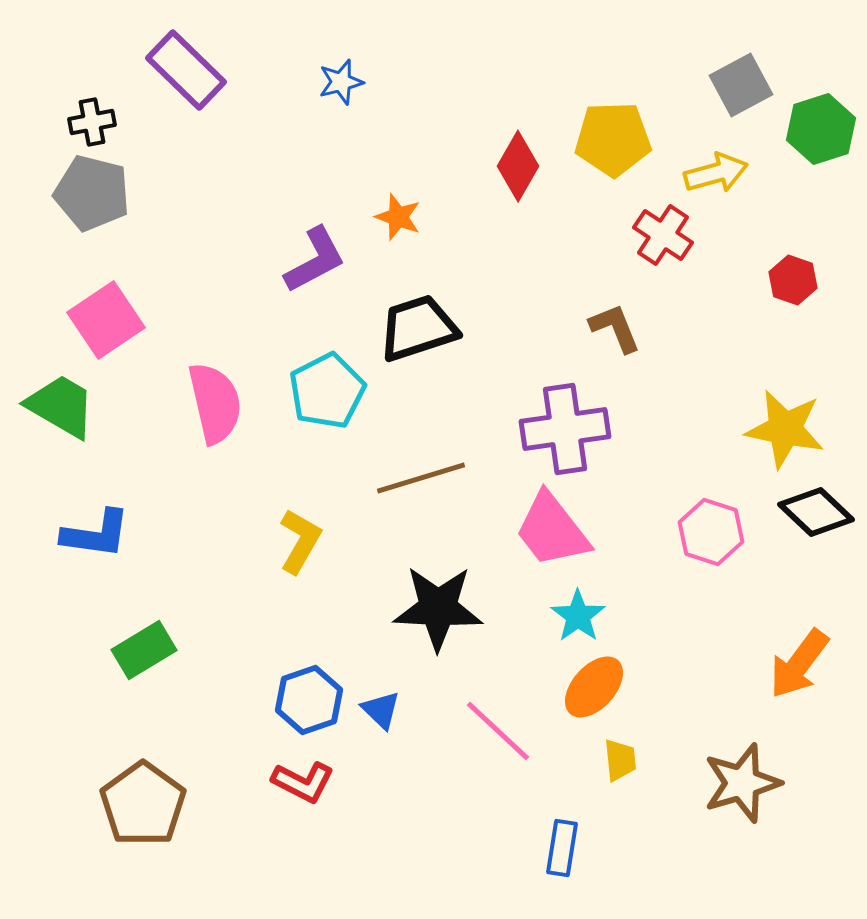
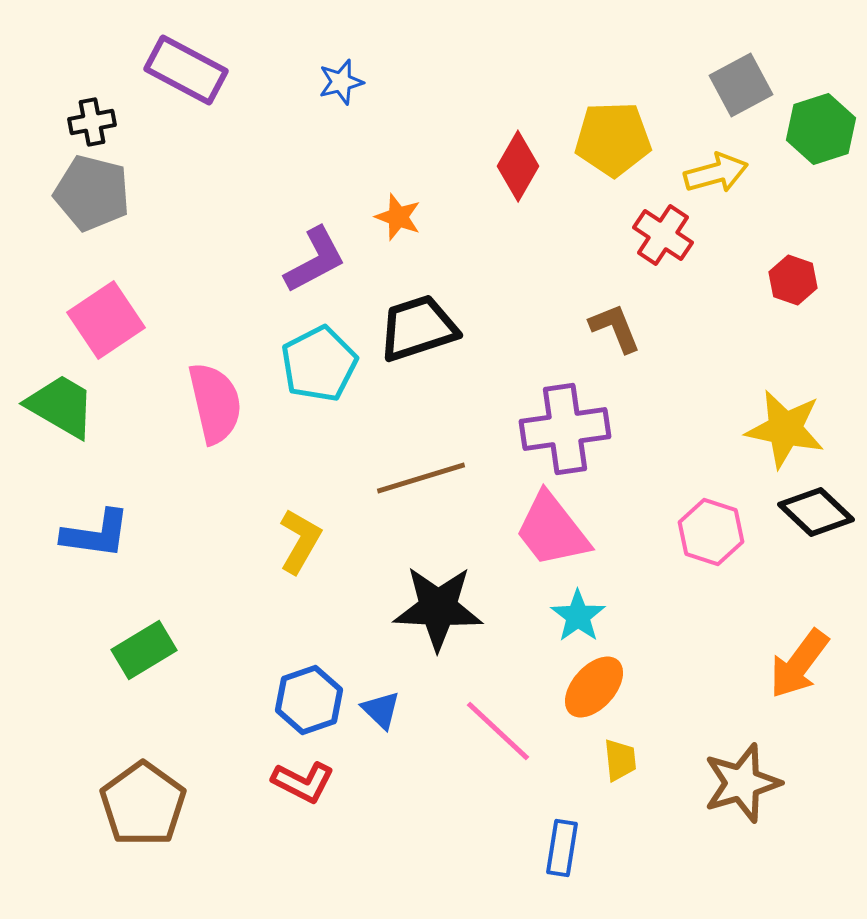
purple rectangle: rotated 16 degrees counterclockwise
cyan pentagon: moved 8 px left, 27 px up
